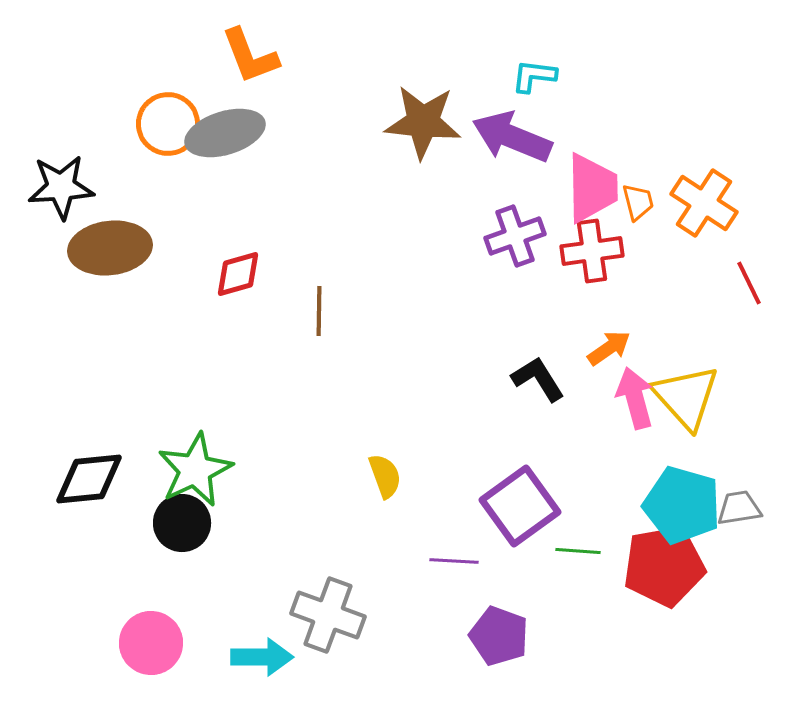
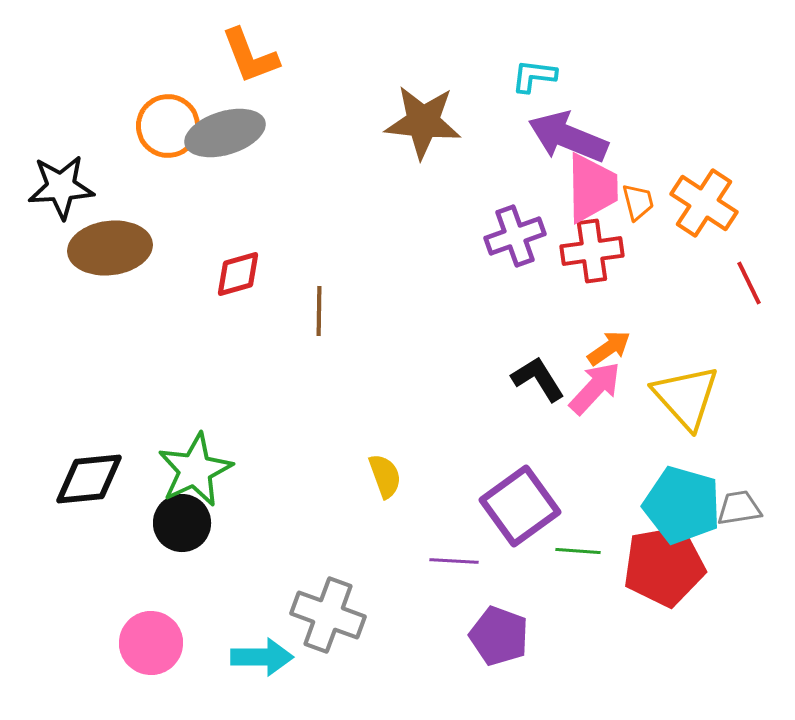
orange circle: moved 2 px down
purple arrow: moved 56 px right
pink arrow: moved 40 px left, 10 px up; rotated 58 degrees clockwise
